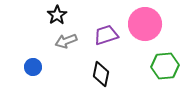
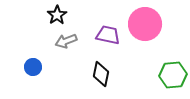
purple trapezoid: moved 2 px right; rotated 30 degrees clockwise
green hexagon: moved 8 px right, 9 px down
